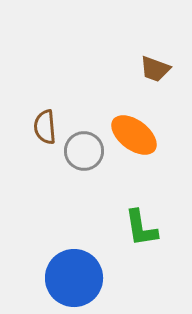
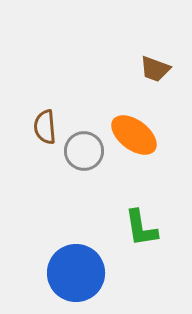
blue circle: moved 2 px right, 5 px up
